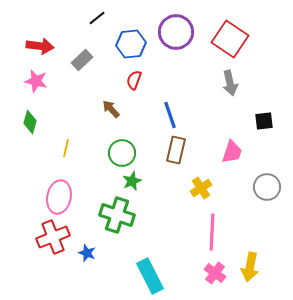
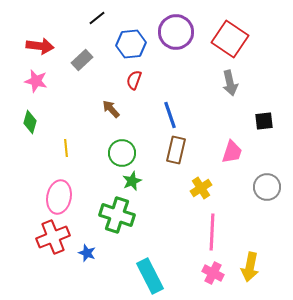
yellow line: rotated 18 degrees counterclockwise
pink cross: moved 2 px left; rotated 10 degrees counterclockwise
